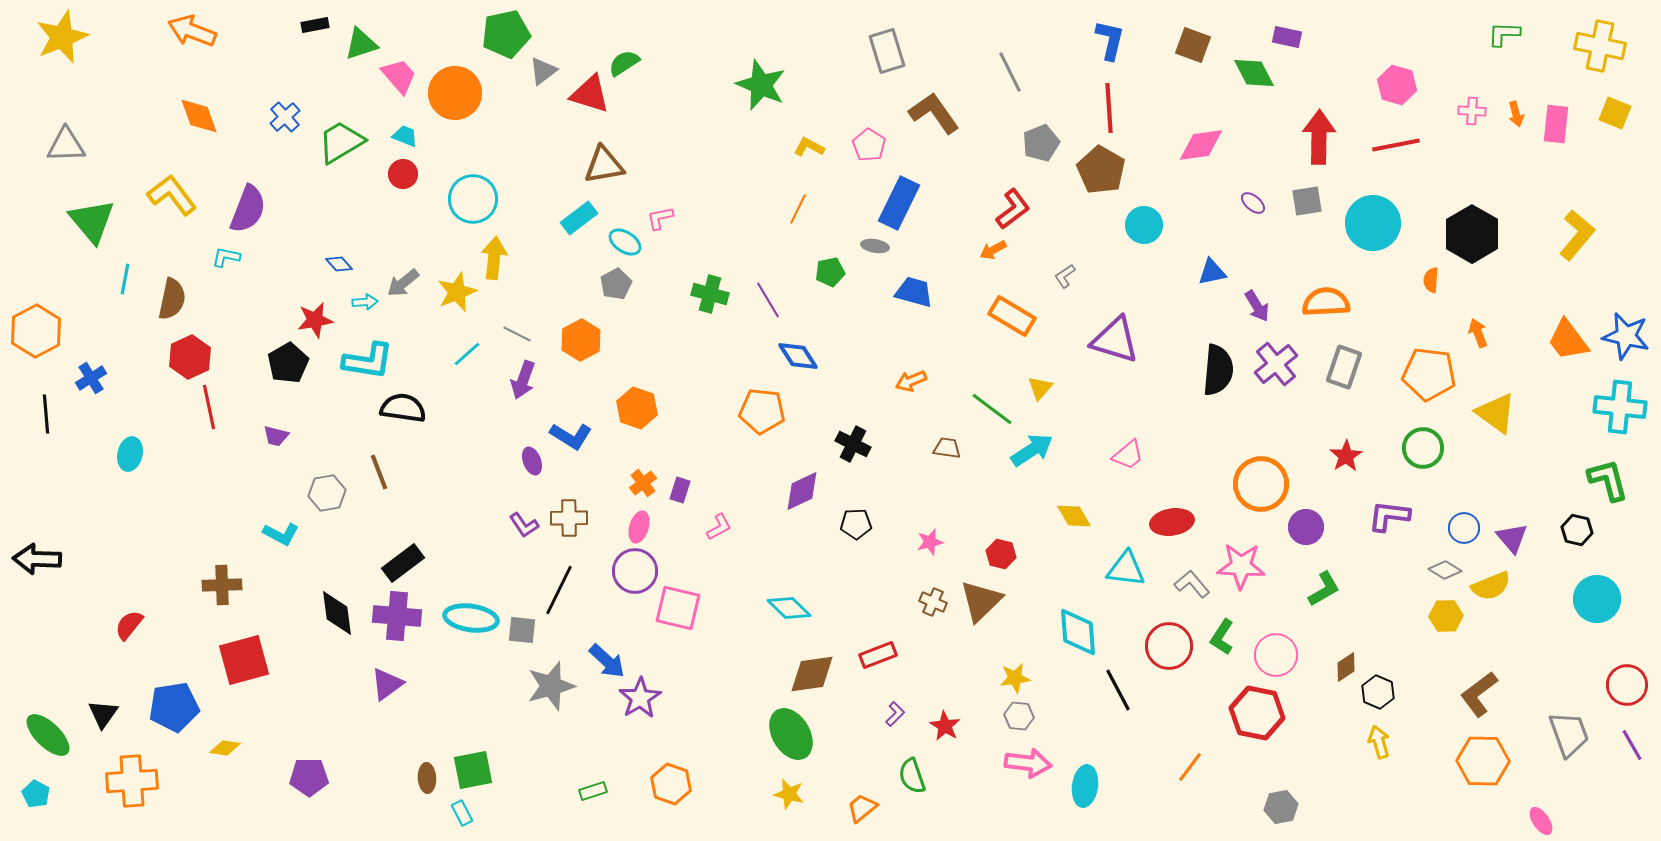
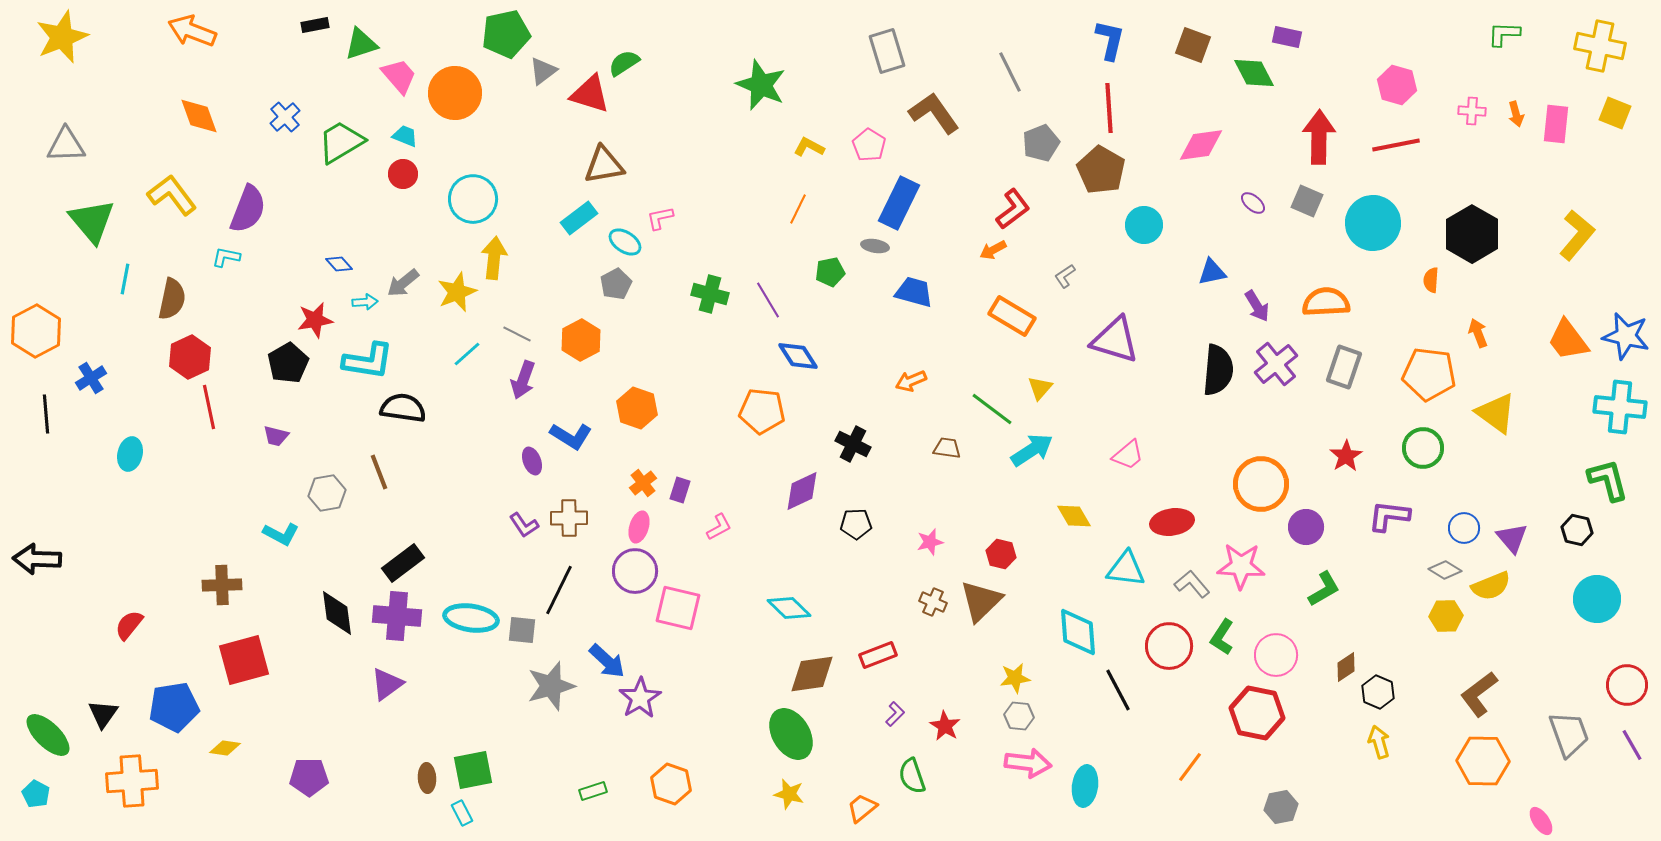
gray square at (1307, 201): rotated 32 degrees clockwise
